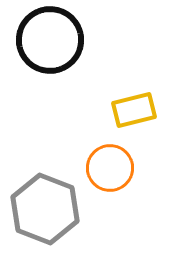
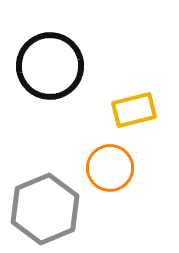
black circle: moved 26 px down
gray hexagon: rotated 16 degrees clockwise
